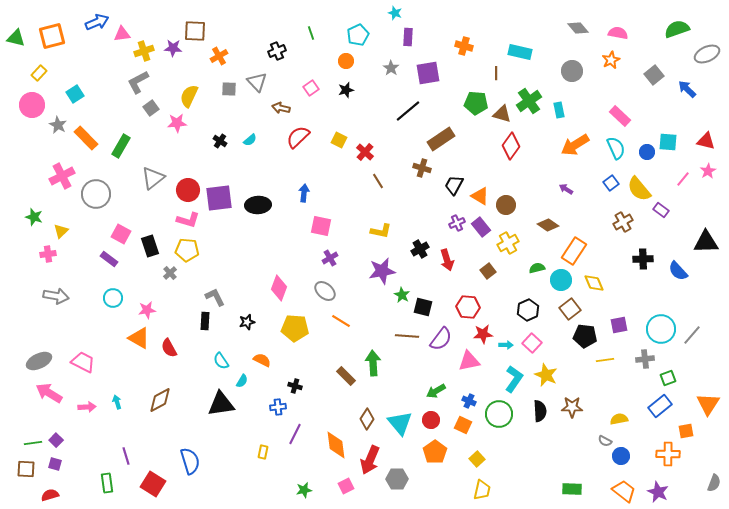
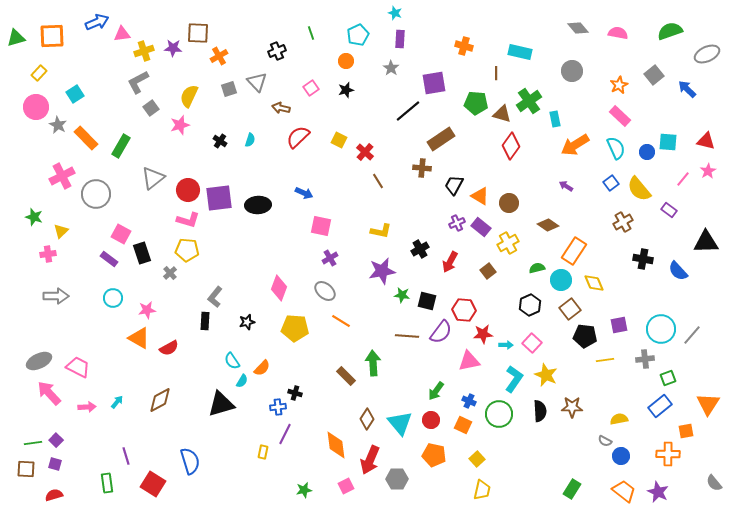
green semicircle at (677, 29): moved 7 px left, 2 px down
brown square at (195, 31): moved 3 px right, 2 px down
orange square at (52, 36): rotated 12 degrees clockwise
purple rectangle at (408, 37): moved 8 px left, 2 px down
green triangle at (16, 38): rotated 30 degrees counterclockwise
orange star at (611, 60): moved 8 px right, 25 px down
purple square at (428, 73): moved 6 px right, 10 px down
gray square at (229, 89): rotated 21 degrees counterclockwise
pink circle at (32, 105): moved 4 px right, 2 px down
cyan rectangle at (559, 110): moved 4 px left, 9 px down
pink star at (177, 123): moved 3 px right, 2 px down; rotated 12 degrees counterclockwise
cyan semicircle at (250, 140): rotated 32 degrees counterclockwise
brown cross at (422, 168): rotated 12 degrees counterclockwise
purple arrow at (566, 189): moved 3 px up
blue arrow at (304, 193): rotated 108 degrees clockwise
brown circle at (506, 205): moved 3 px right, 2 px up
purple rectangle at (661, 210): moved 8 px right
purple rectangle at (481, 227): rotated 12 degrees counterclockwise
black rectangle at (150, 246): moved 8 px left, 7 px down
black cross at (643, 259): rotated 12 degrees clockwise
red arrow at (447, 260): moved 3 px right, 2 px down; rotated 45 degrees clockwise
green star at (402, 295): rotated 21 degrees counterclockwise
gray arrow at (56, 296): rotated 10 degrees counterclockwise
gray L-shape at (215, 297): rotated 115 degrees counterclockwise
black square at (423, 307): moved 4 px right, 6 px up
red hexagon at (468, 307): moved 4 px left, 3 px down
black hexagon at (528, 310): moved 2 px right, 5 px up
purple semicircle at (441, 339): moved 7 px up
red semicircle at (169, 348): rotated 90 degrees counterclockwise
orange semicircle at (262, 360): moved 8 px down; rotated 108 degrees clockwise
cyan semicircle at (221, 361): moved 11 px right
pink trapezoid at (83, 362): moved 5 px left, 5 px down
black cross at (295, 386): moved 7 px down
green arrow at (436, 391): rotated 24 degrees counterclockwise
pink arrow at (49, 393): rotated 16 degrees clockwise
cyan arrow at (117, 402): rotated 56 degrees clockwise
black triangle at (221, 404): rotated 8 degrees counterclockwise
purple line at (295, 434): moved 10 px left
orange pentagon at (435, 452): moved 1 px left, 3 px down; rotated 25 degrees counterclockwise
gray semicircle at (714, 483): rotated 120 degrees clockwise
green rectangle at (572, 489): rotated 60 degrees counterclockwise
red semicircle at (50, 495): moved 4 px right
